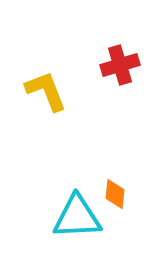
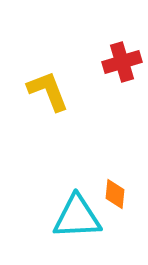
red cross: moved 2 px right, 3 px up
yellow L-shape: moved 2 px right
